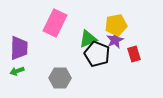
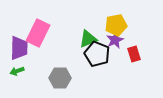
pink rectangle: moved 17 px left, 10 px down
